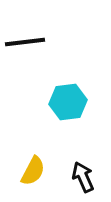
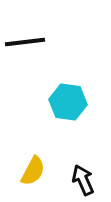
cyan hexagon: rotated 15 degrees clockwise
black arrow: moved 3 px down
